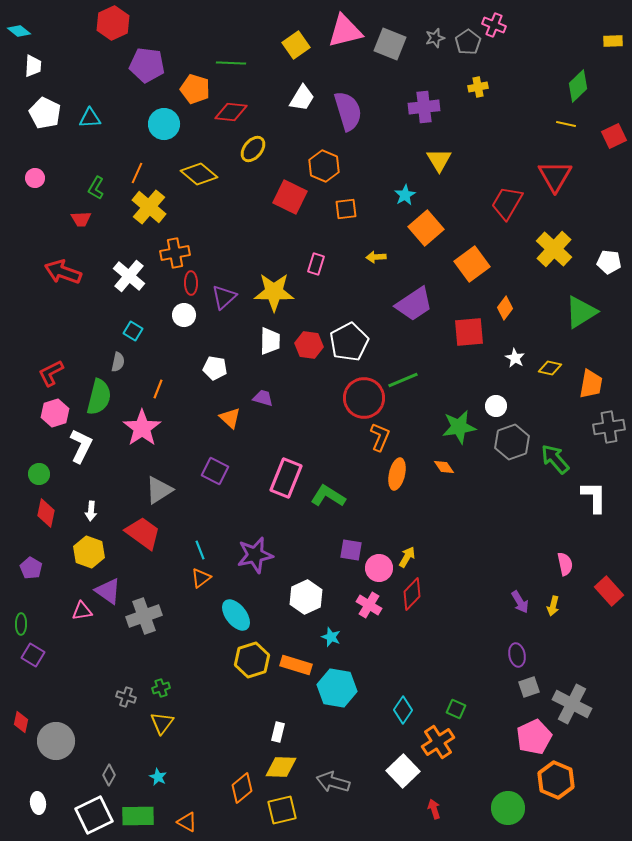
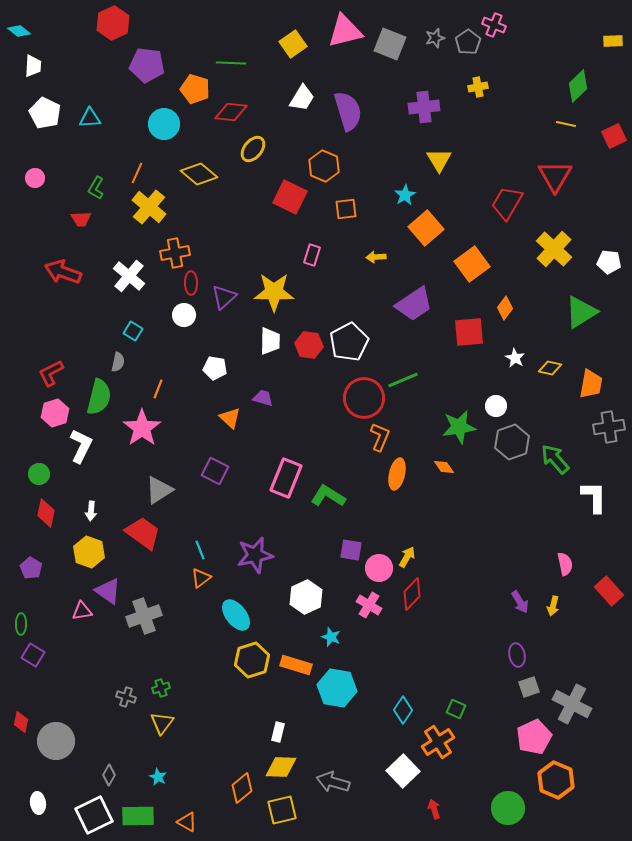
yellow square at (296, 45): moved 3 px left, 1 px up
pink rectangle at (316, 264): moved 4 px left, 9 px up
